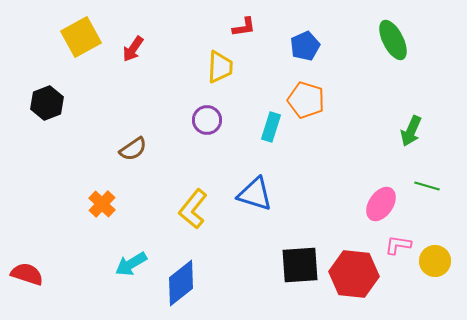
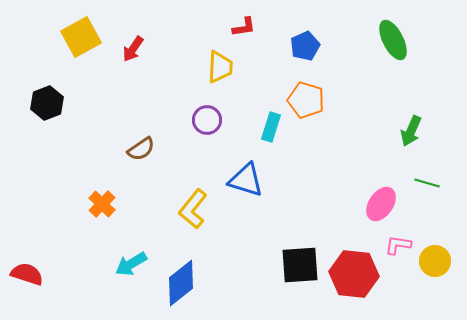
brown semicircle: moved 8 px right
green line: moved 3 px up
blue triangle: moved 9 px left, 14 px up
